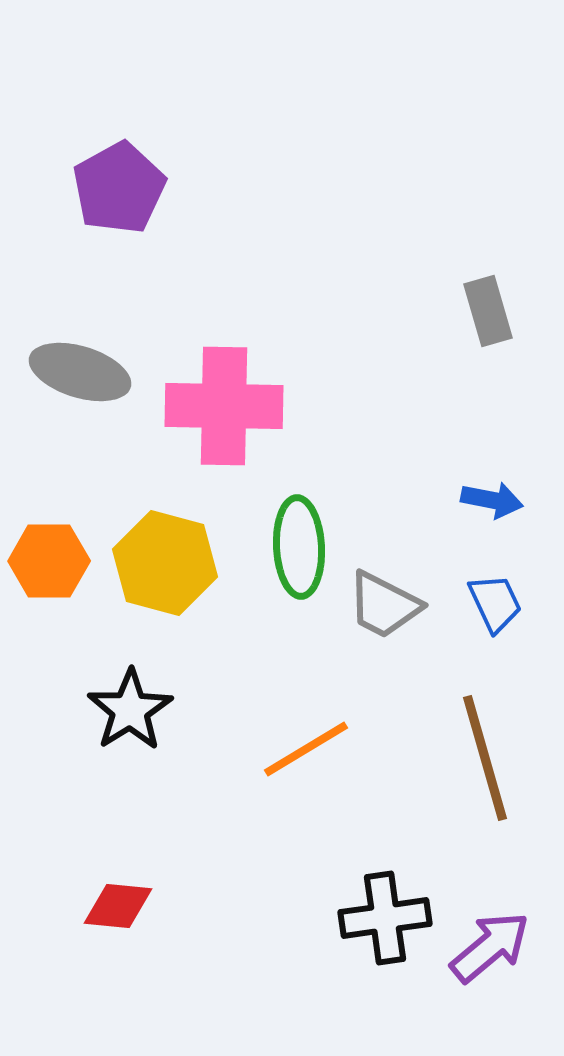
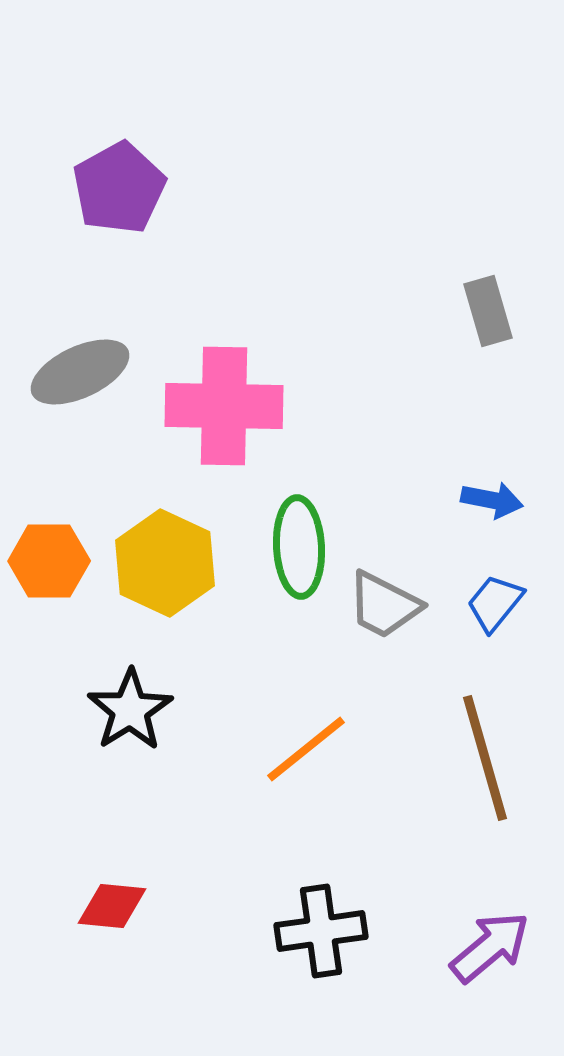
gray ellipse: rotated 42 degrees counterclockwise
yellow hexagon: rotated 10 degrees clockwise
blue trapezoid: rotated 116 degrees counterclockwise
orange line: rotated 8 degrees counterclockwise
red diamond: moved 6 px left
black cross: moved 64 px left, 13 px down
